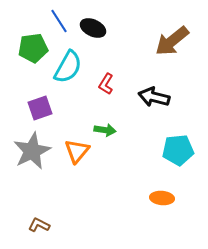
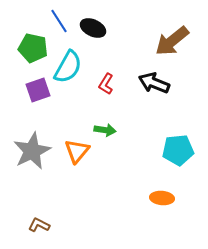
green pentagon: rotated 20 degrees clockwise
black arrow: moved 14 px up; rotated 8 degrees clockwise
purple square: moved 2 px left, 18 px up
